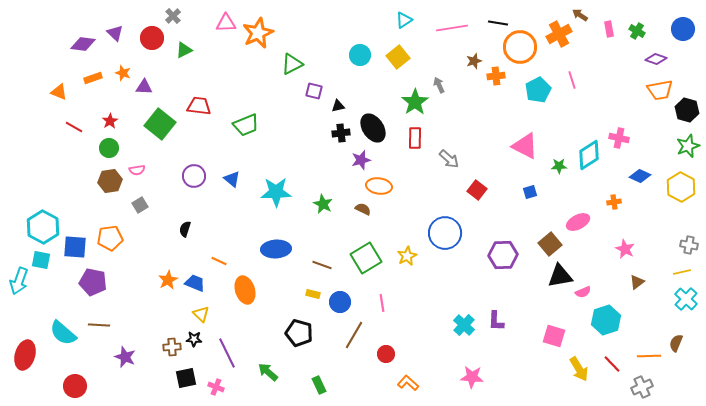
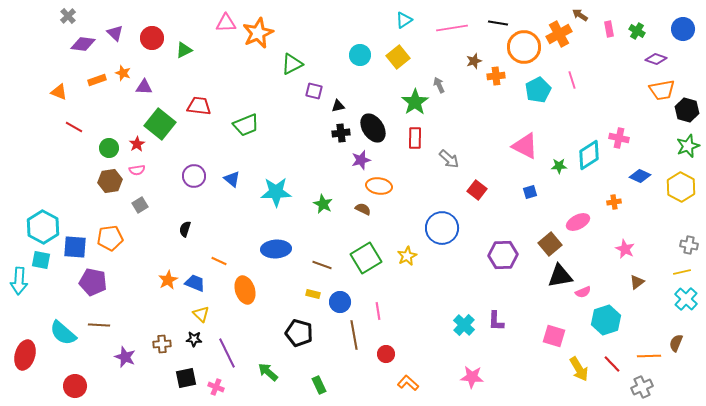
gray cross at (173, 16): moved 105 px left
orange circle at (520, 47): moved 4 px right
orange rectangle at (93, 78): moved 4 px right, 2 px down
orange trapezoid at (660, 90): moved 2 px right
red star at (110, 121): moved 27 px right, 23 px down
blue circle at (445, 233): moved 3 px left, 5 px up
cyan arrow at (19, 281): rotated 16 degrees counterclockwise
pink line at (382, 303): moved 4 px left, 8 px down
brown line at (354, 335): rotated 40 degrees counterclockwise
brown cross at (172, 347): moved 10 px left, 3 px up
